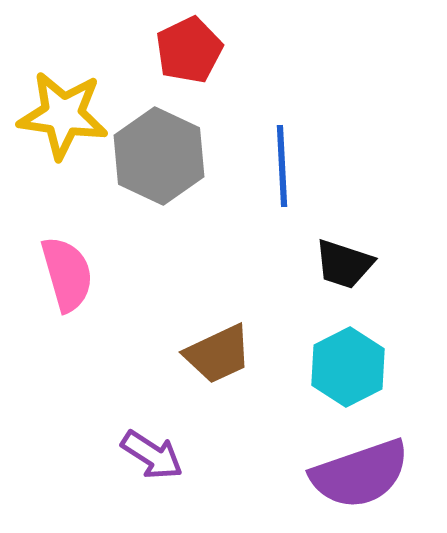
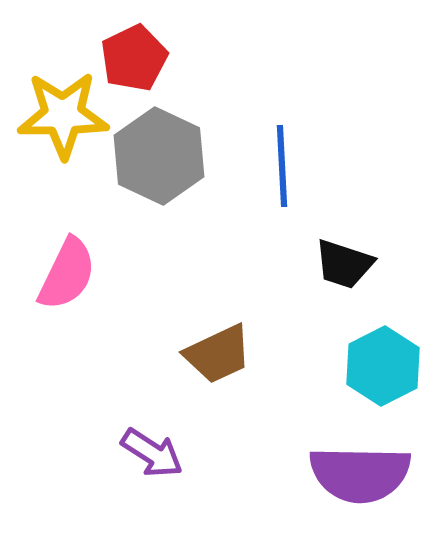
red pentagon: moved 55 px left, 8 px down
yellow star: rotated 8 degrees counterclockwise
pink semicircle: rotated 42 degrees clockwise
cyan hexagon: moved 35 px right, 1 px up
purple arrow: moved 2 px up
purple semicircle: rotated 20 degrees clockwise
